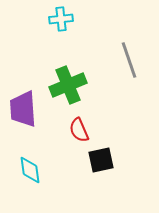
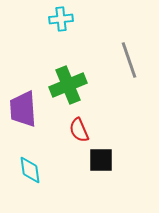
black square: rotated 12 degrees clockwise
